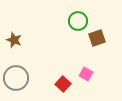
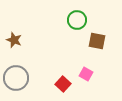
green circle: moved 1 px left, 1 px up
brown square: moved 3 px down; rotated 30 degrees clockwise
